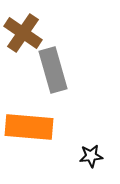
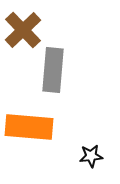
brown cross: moved 3 px up; rotated 12 degrees clockwise
gray rectangle: rotated 21 degrees clockwise
